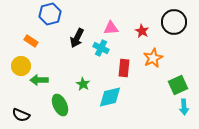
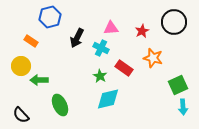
blue hexagon: moved 3 px down
red star: rotated 16 degrees clockwise
orange star: rotated 30 degrees counterclockwise
red rectangle: rotated 60 degrees counterclockwise
green star: moved 17 px right, 8 px up
cyan diamond: moved 2 px left, 2 px down
cyan arrow: moved 1 px left
black semicircle: rotated 24 degrees clockwise
